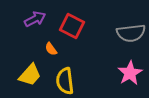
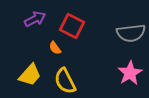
orange semicircle: moved 4 px right, 1 px up
yellow semicircle: rotated 20 degrees counterclockwise
